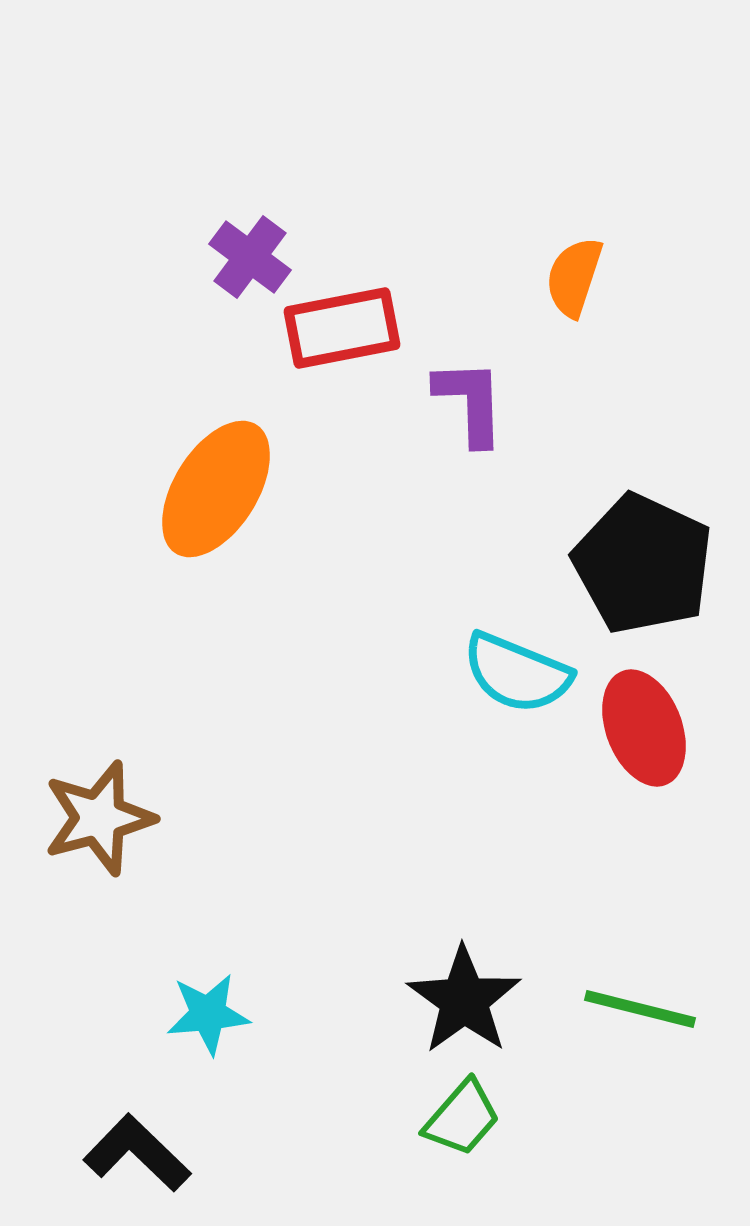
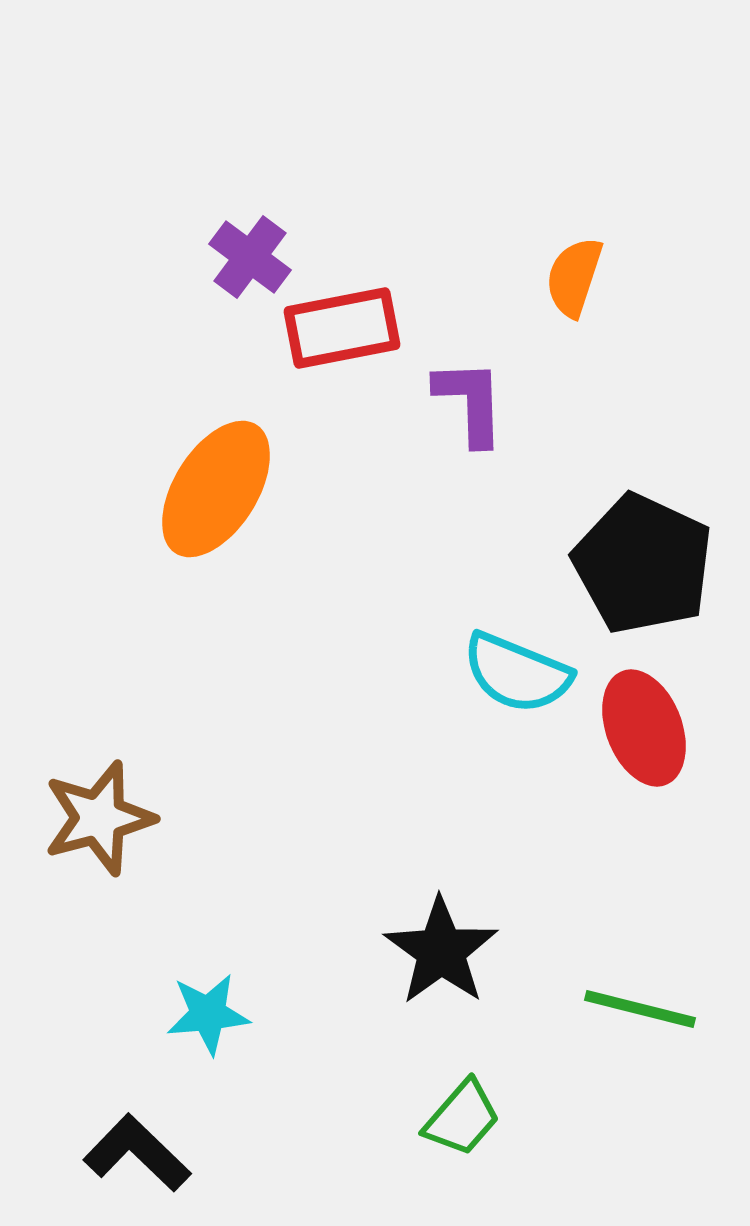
black star: moved 23 px left, 49 px up
